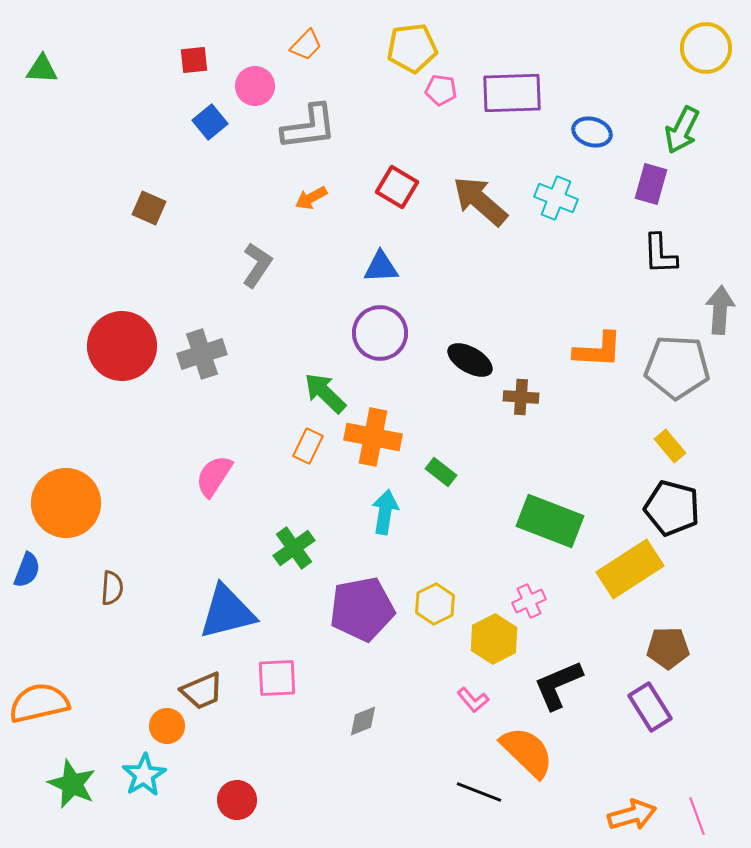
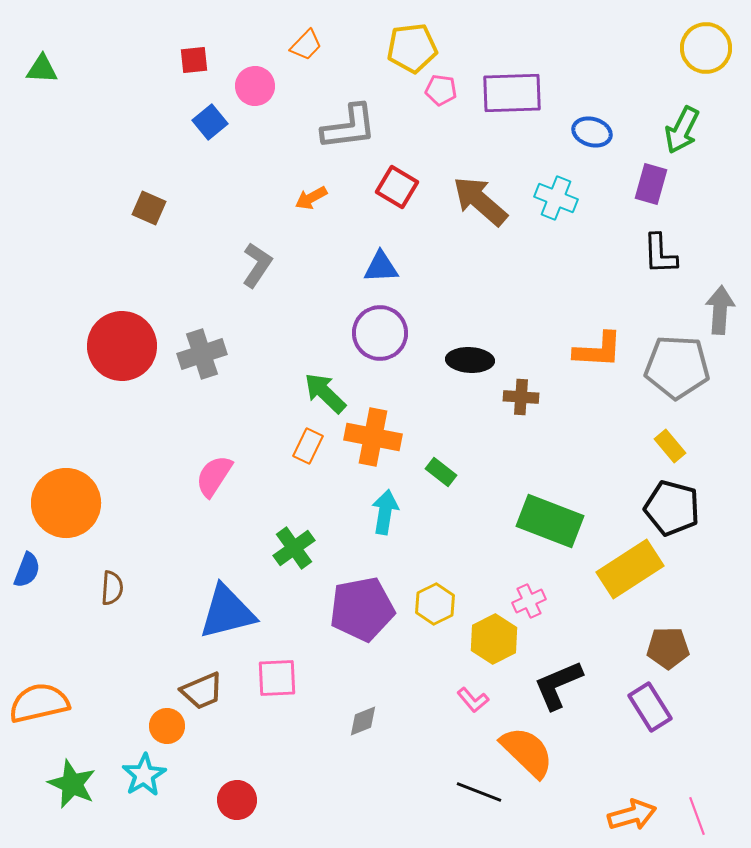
gray L-shape at (309, 127): moved 40 px right
black ellipse at (470, 360): rotated 27 degrees counterclockwise
